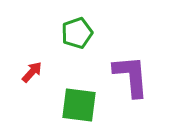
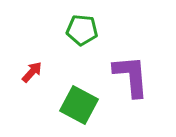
green pentagon: moved 5 px right, 3 px up; rotated 24 degrees clockwise
green square: rotated 21 degrees clockwise
